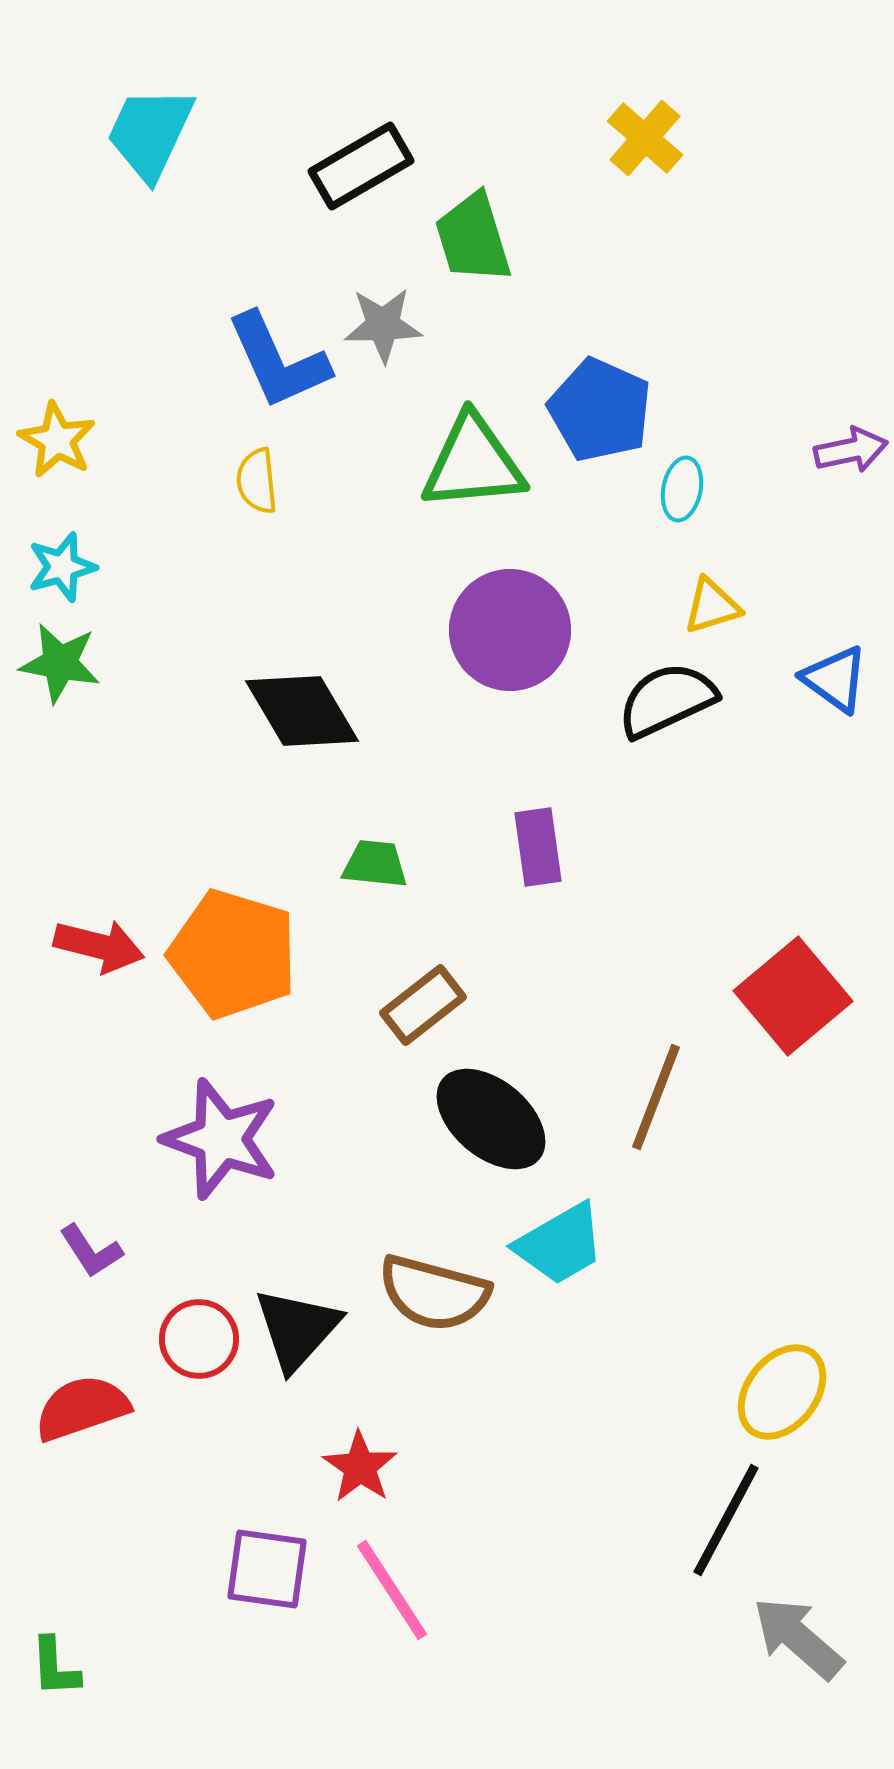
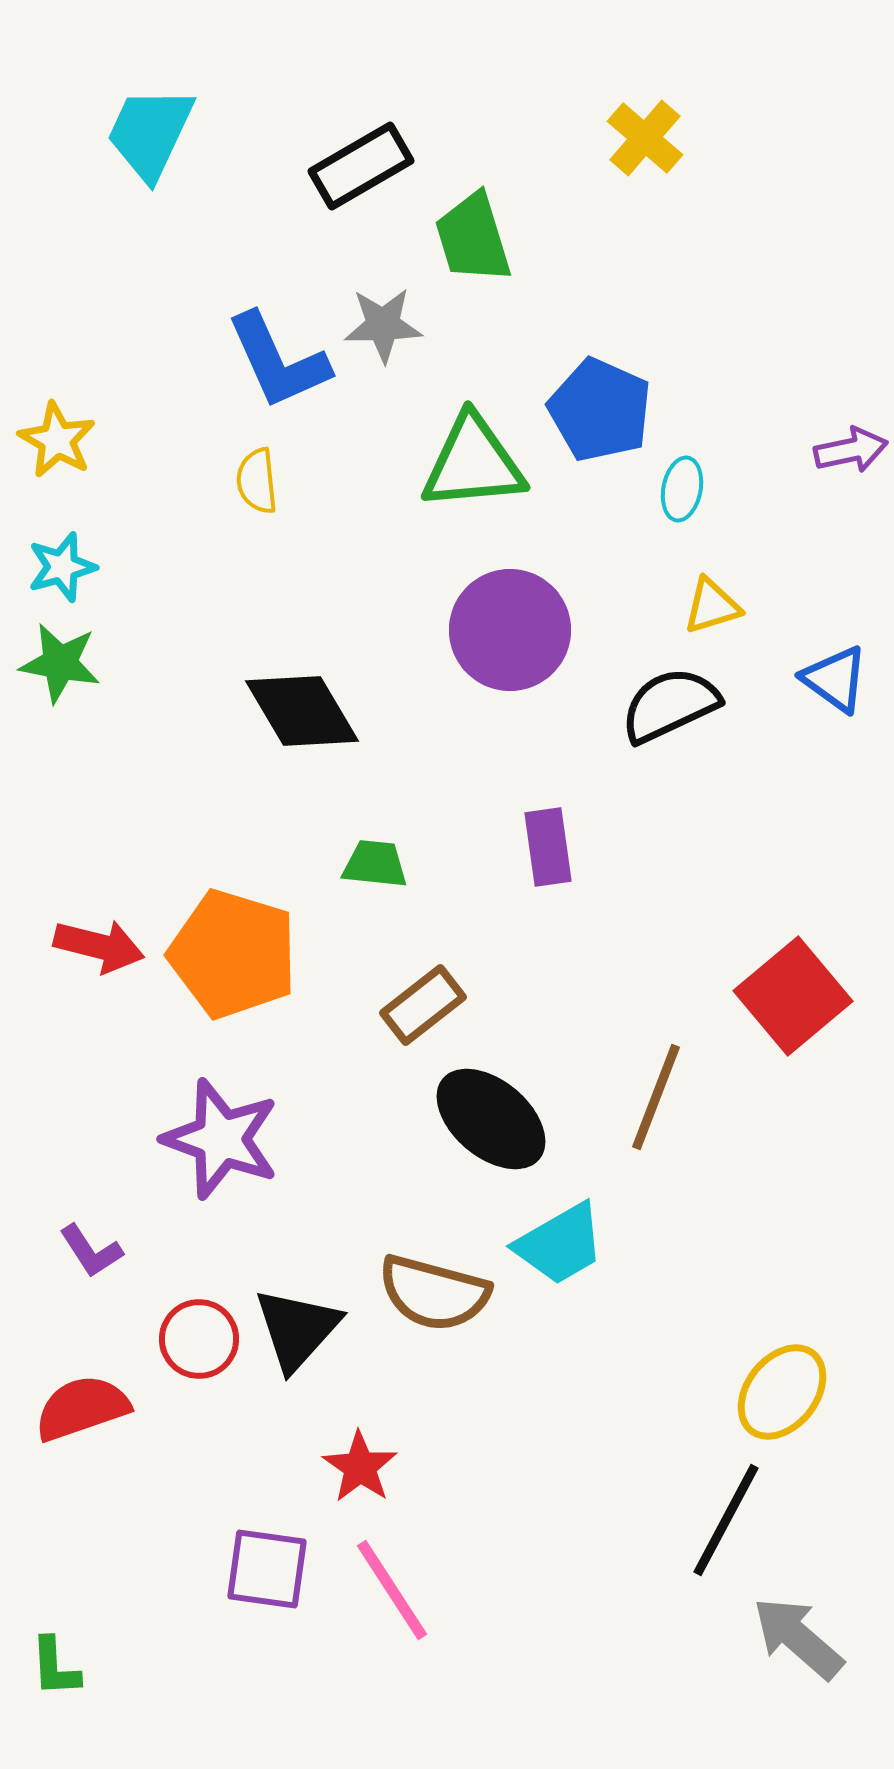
black semicircle at (667, 700): moved 3 px right, 5 px down
purple rectangle at (538, 847): moved 10 px right
